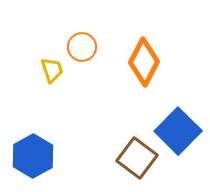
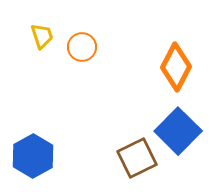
orange diamond: moved 32 px right, 5 px down
yellow trapezoid: moved 10 px left, 34 px up
brown square: rotated 27 degrees clockwise
